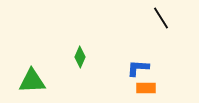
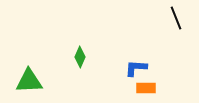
black line: moved 15 px right; rotated 10 degrees clockwise
blue L-shape: moved 2 px left
green triangle: moved 3 px left
